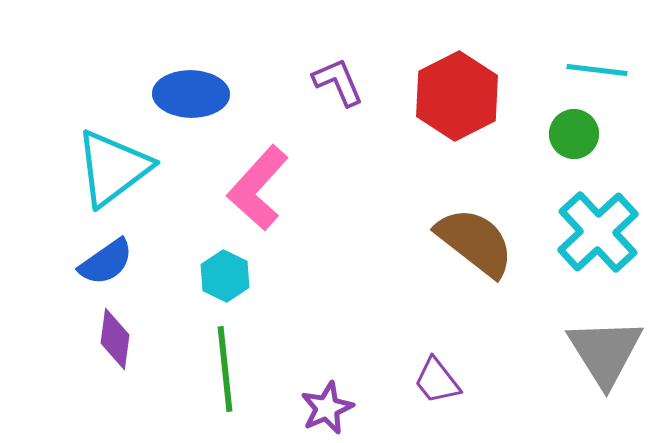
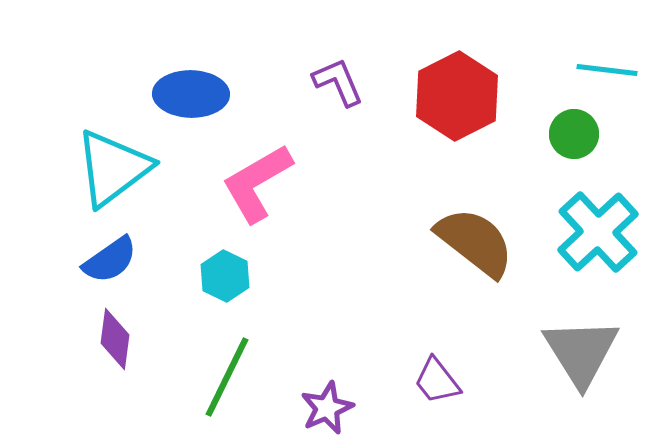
cyan line: moved 10 px right
pink L-shape: moved 1 px left, 5 px up; rotated 18 degrees clockwise
blue semicircle: moved 4 px right, 2 px up
gray triangle: moved 24 px left
green line: moved 2 px right, 8 px down; rotated 32 degrees clockwise
